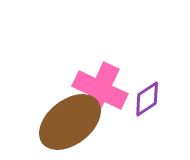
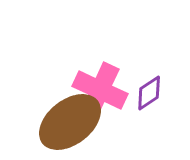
purple diamond: moved 2 px right, 6 px up
